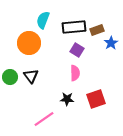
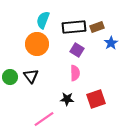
brown rectangle: moved 3 px up
orange circle: moved 8 px right, 1 px down
